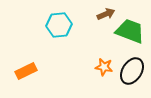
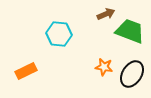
cyan hexagon: moved 9 px down; rotated 10 degrees clockwise
black ellipse: moved 3 px down
